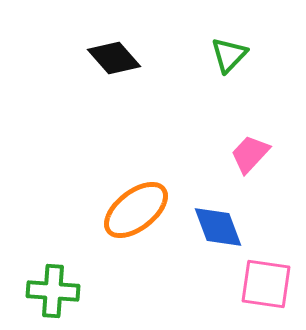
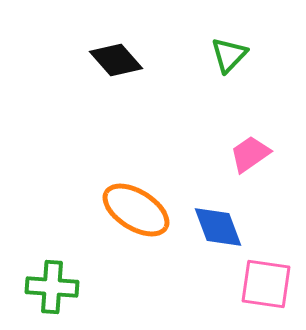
black diamond: moved 2 px right, 2 px down
pink trapezoid: rotated 12 degrees clockwise
orange ellipse: rotated 70 degrees clockwise
green cross: moved 1 px left, 4 px up
